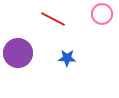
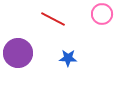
blue star: moved 1 px right
